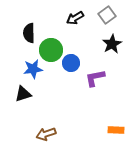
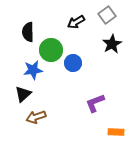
black arrow: moved 1 px right, 4 px down
black semicircle: moved 1 px left, 1 px up
blue circle: moved 2 px right
blue star: moved 1 px down
purple L-shape: moved 25 px down; rotated 10 degrees counterclockwise
black triangle: rotated 24 degrees counterclockwise
orange rectangle: moved 2 px down
brown arrow: moved 10 px left, 17 px up
